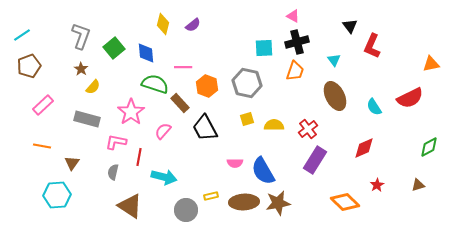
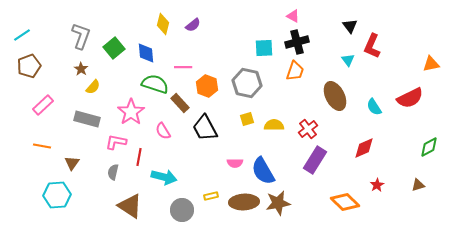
cyan triangle at (334, 60): moved 14 px right
pink semicircle at (163, 131): rotated 72 degrees counterclockwise
gray circle at (186, 210): moved 4 px left
